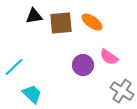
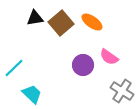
black triangle: moved 1 px right, 2 px down
brown square: rotated 35 degrees counterclockwise
cyan line: moved 1 px down
